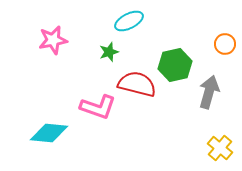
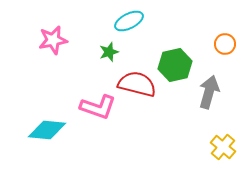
cyan diamond: moved 2 px left, 3 px up
yellow cross: moved 3 px right, 1 px up
